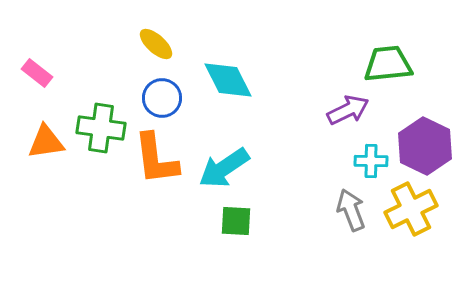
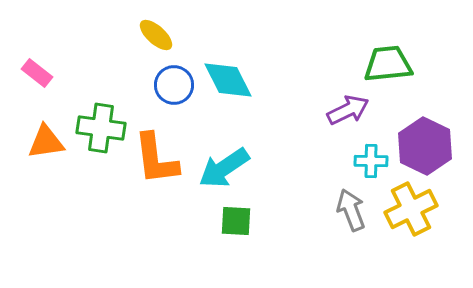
yellow ellipse: moved 9 px up
blue circle: moved 12 px right, 13 px up
